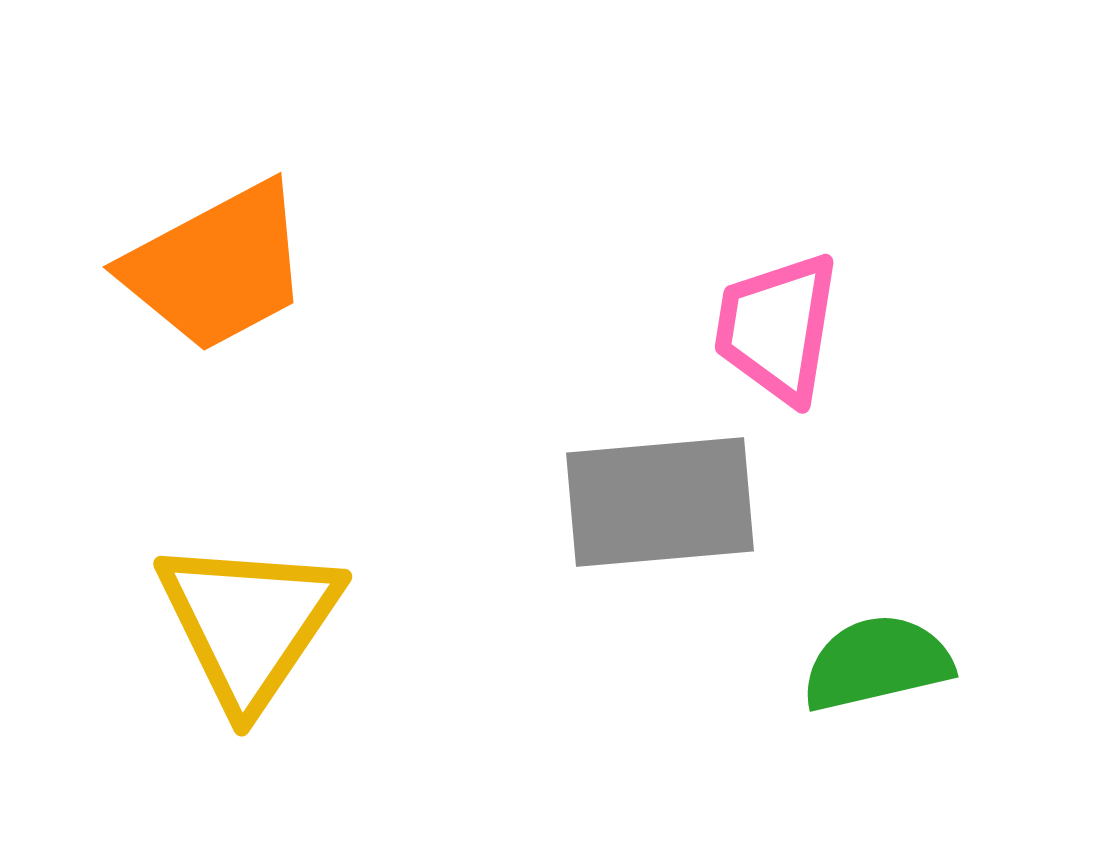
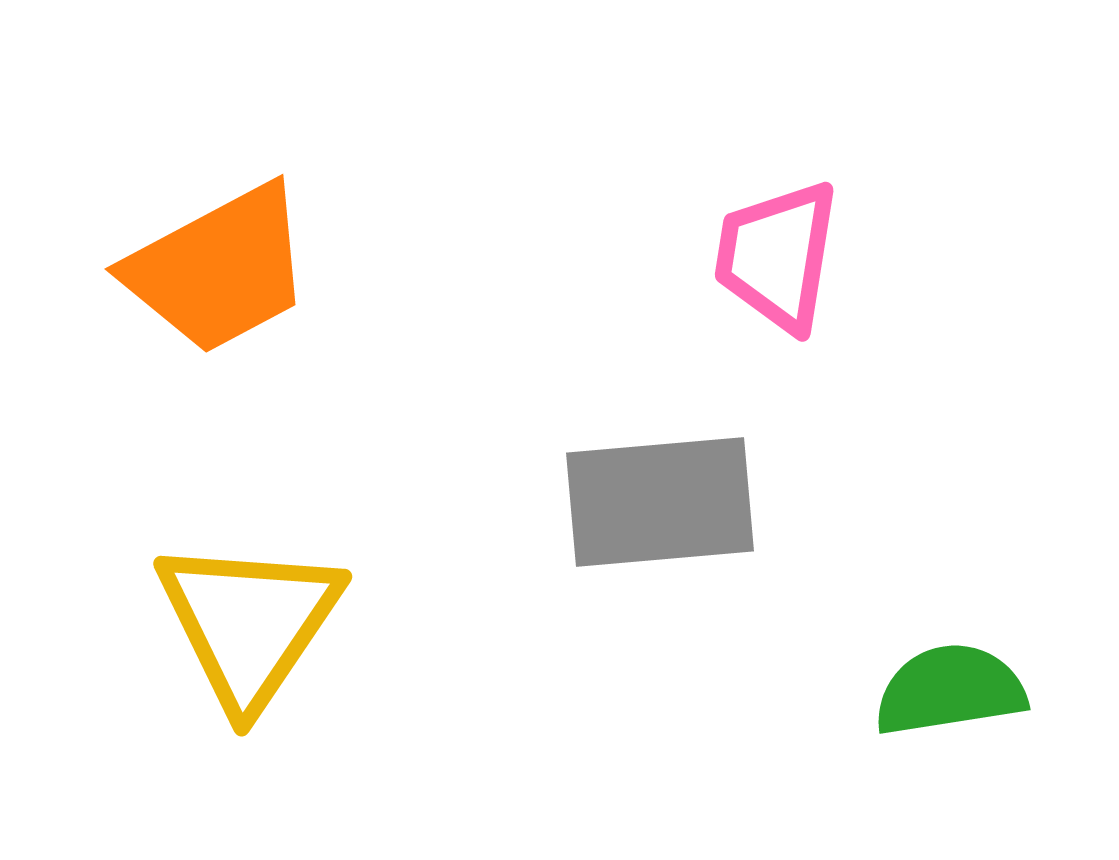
orange trapezoid: moved 2 px right, 2 px down
pink trapezoid: moved 72 px up
green semicircle: moved 73 px right, 27 px down; rotated 4 degrees clockwise
